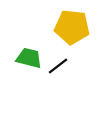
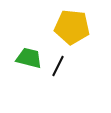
black line: rotated 25 degrees counterclockwise
